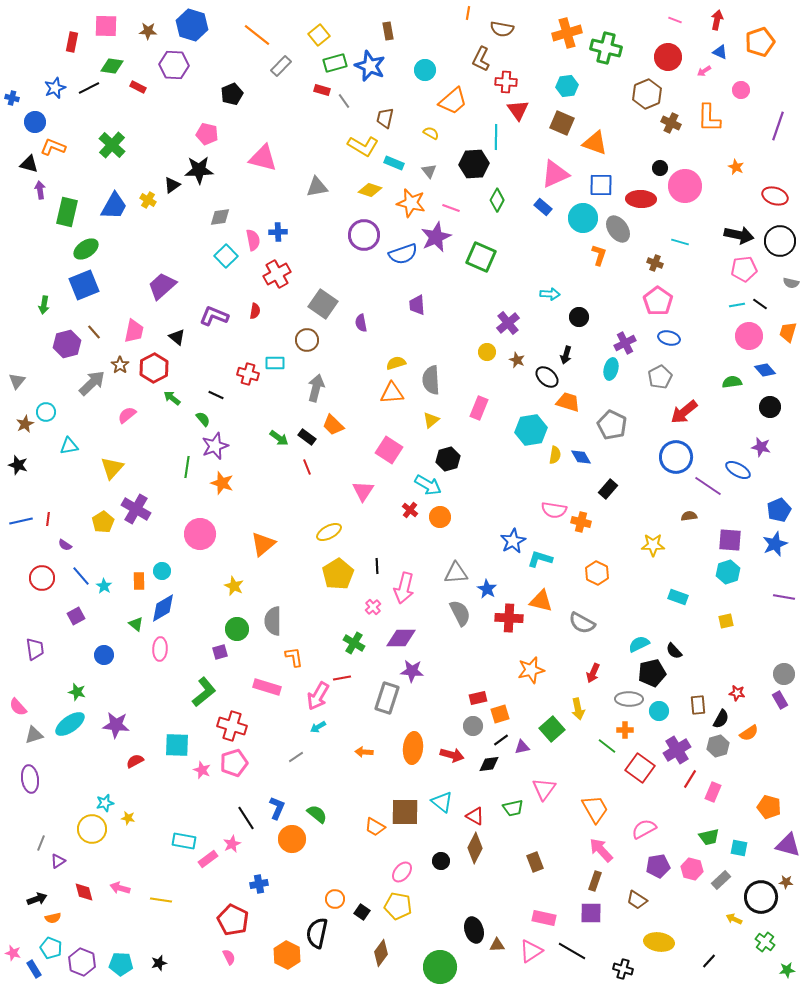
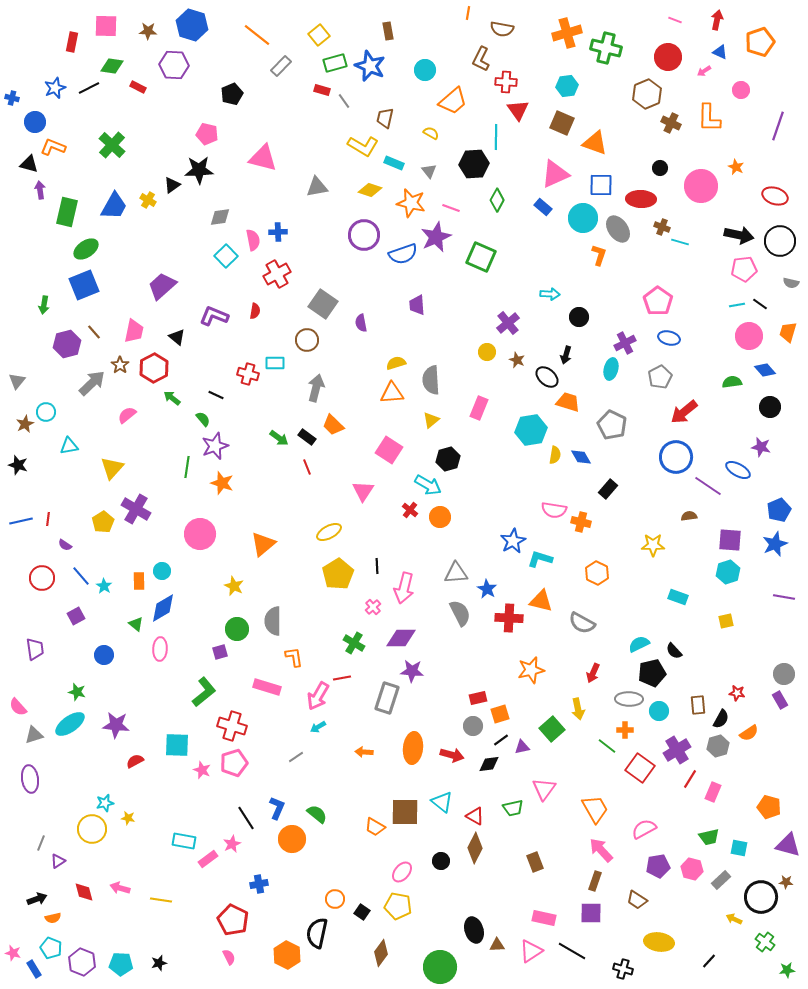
pink circle at (685, 186): moved 16 px right
brown cross at (655, 263): moved 7 px right, 36 px up
